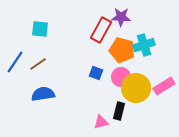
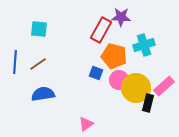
cyan square: moved 1 px left
orange pentagon: moved 8 px left, 6 px down
blue line: rotated 30 degrees counterclockwise
pink circle: moved 2 px left, 3 px down
pink rectangle: rotated 10 degrees counterclockwise
black rectangle: moved 29 px right, 8 px up
pink triangle: moved 15 px left, 2 px down; rotated 21 degrees counterclockwise
